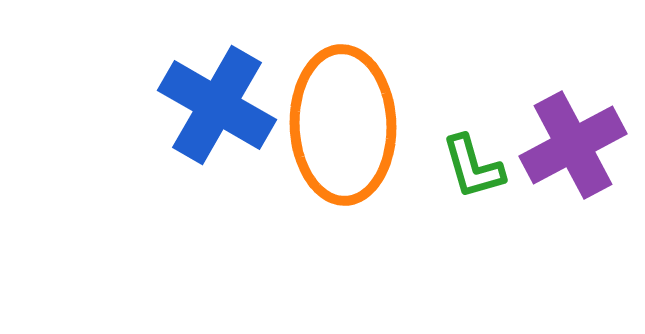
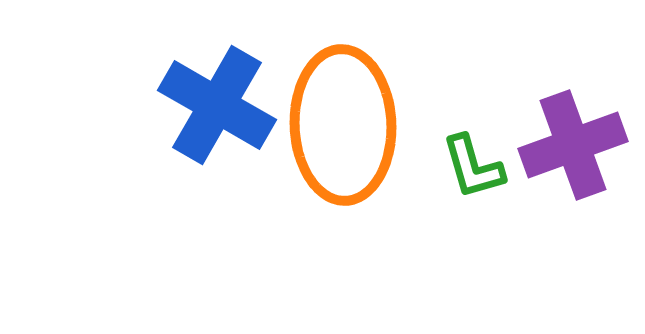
purple cross: rotated 8 degrees clockwise
